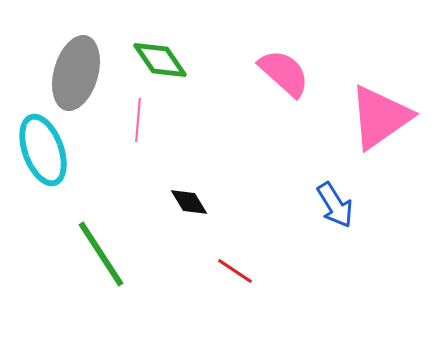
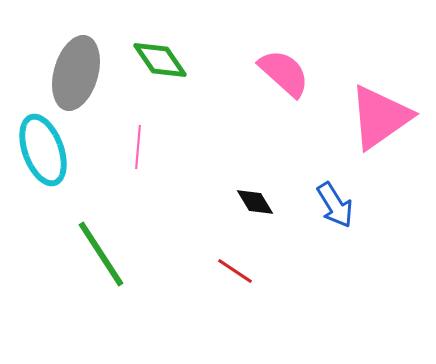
pink line: moved 27 px down
black diamond: moved 66 px right
